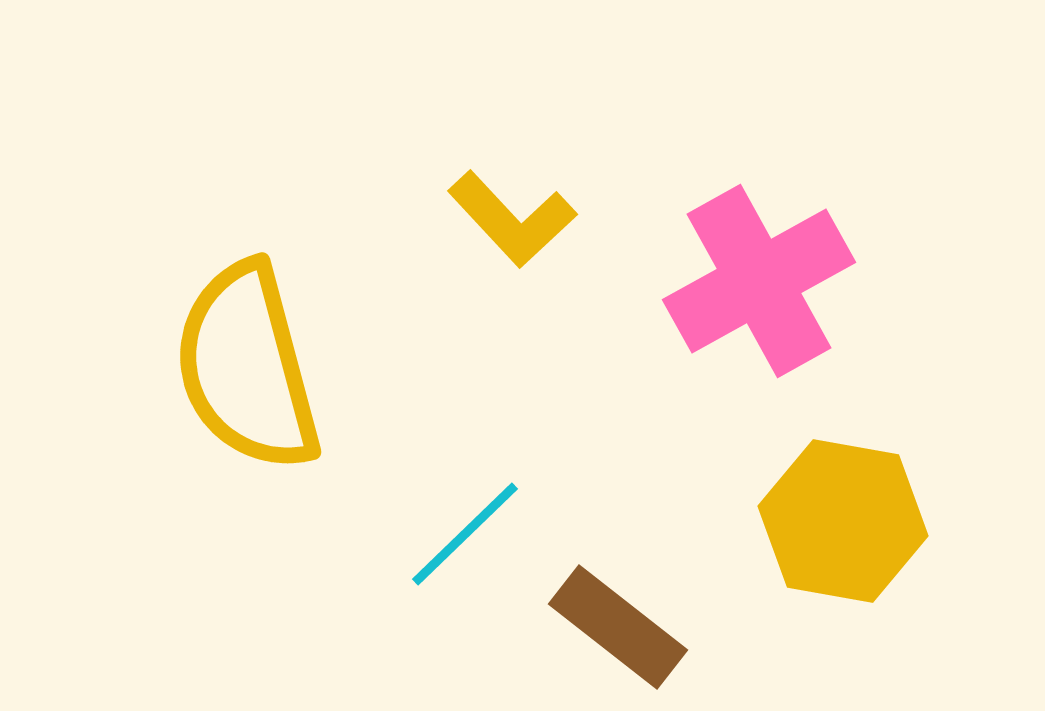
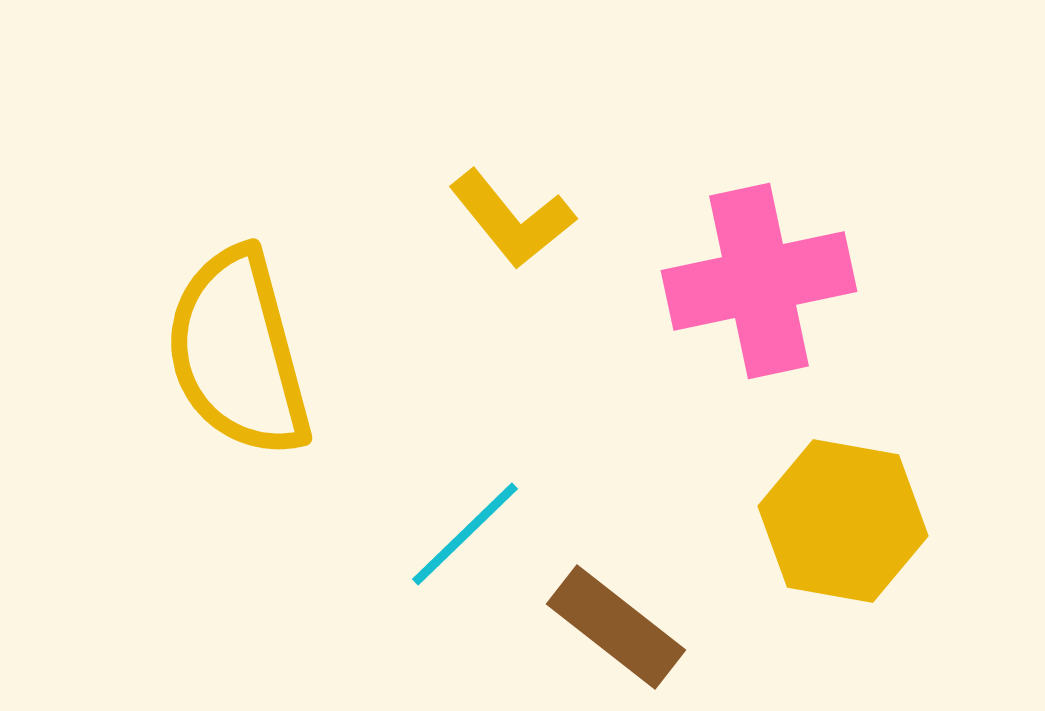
yellow L-shape: rotated 4 degrees clockwise
pink cross: rotated 17 degrees clockwise
yellow semicircle: moved 9 px left, 14 px up
brown rectangle: moved 2 px left
